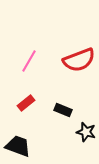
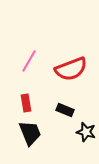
red semicircle: moved 8 px left, 9 px down
red rectangle: rotated 60 degrees counterclockwise
black rectangle: moved 2 px right
black trapezoid: moved 12 px right, 13 px up; rotated 48 degrees clockwise
